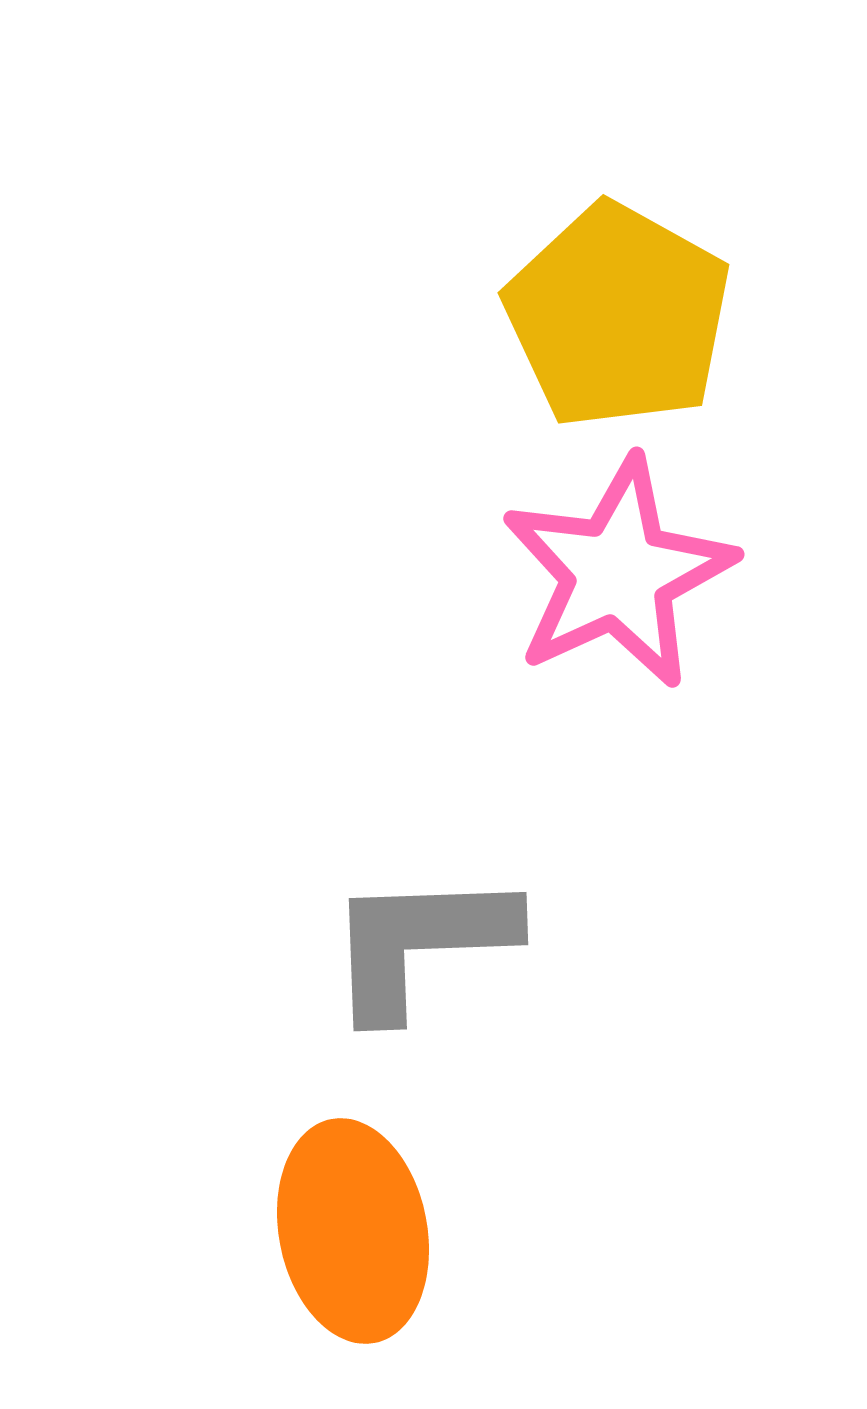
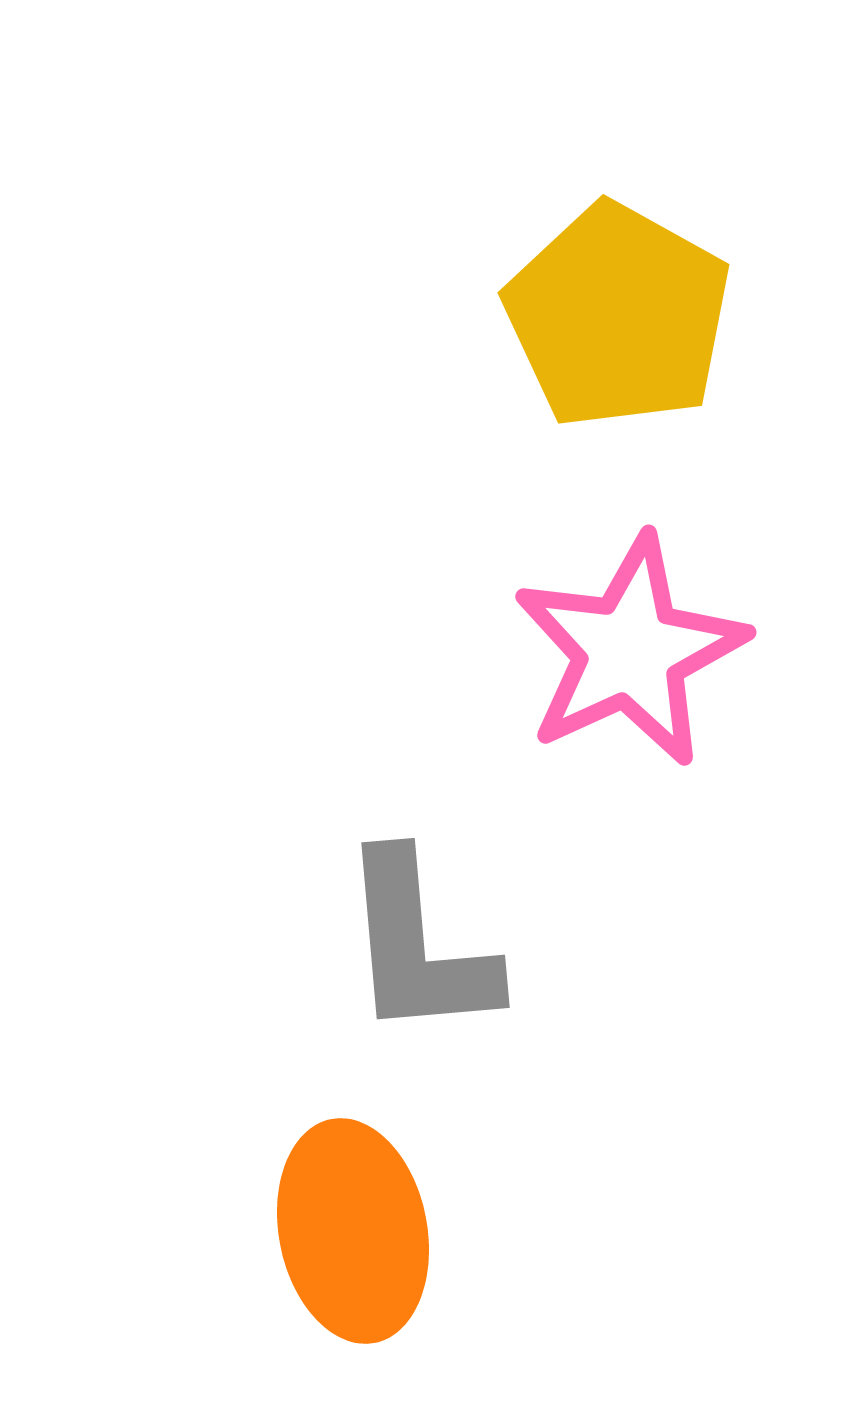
pink star: moved 12 px right, 78 px down
gray L-shape: moved 2 px left, 3 px down; rotated 93 degrees counterclockwise
